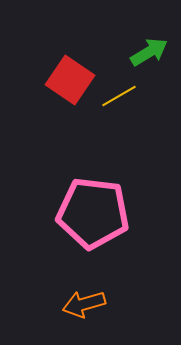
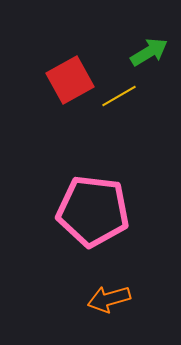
red square: rotated 27 degrees clockwise
pink pentagon: moved 2 px up
orange arrow: moved 25 px right, 5 px up
